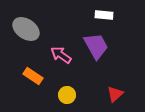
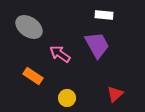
gray ellipse: moved 3 px right, 2 px up
purple trapezoid: moved 1 px right, 1 px up
pink arrow: moved 1 px left, 1 px up
yellow circle: moved 3 px down
